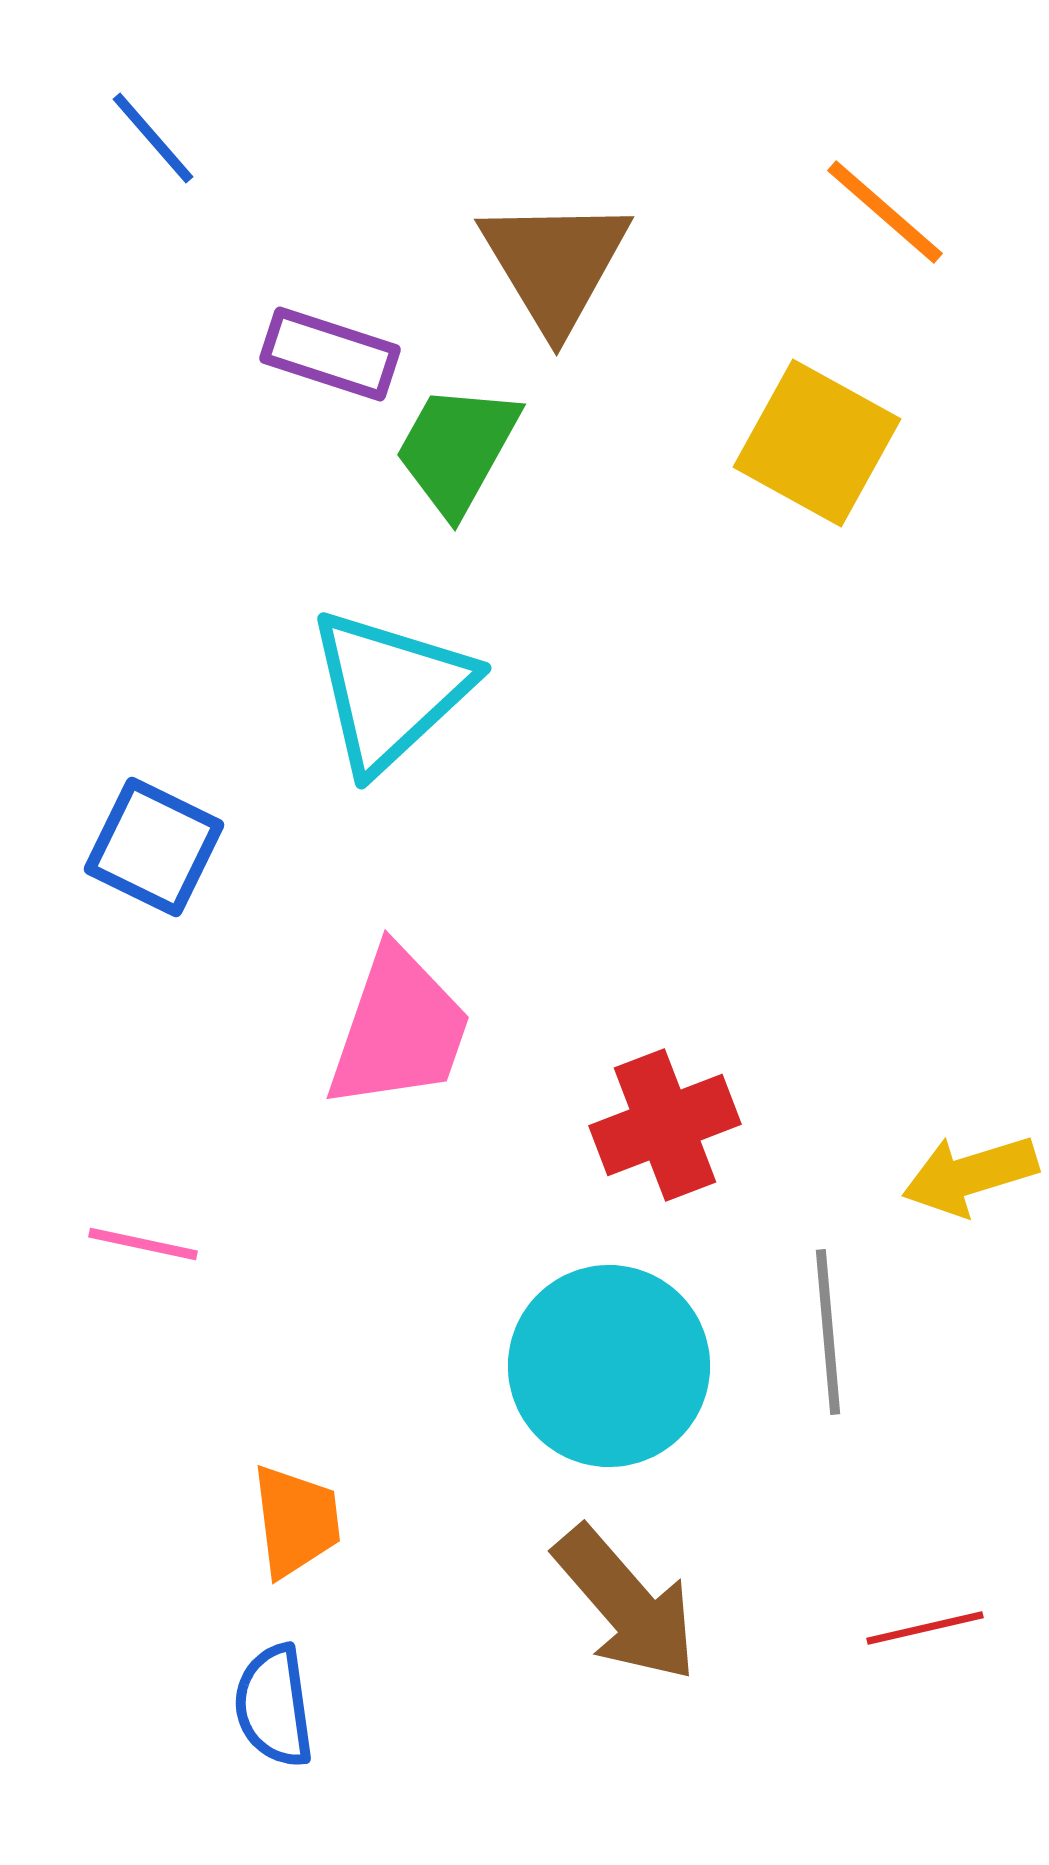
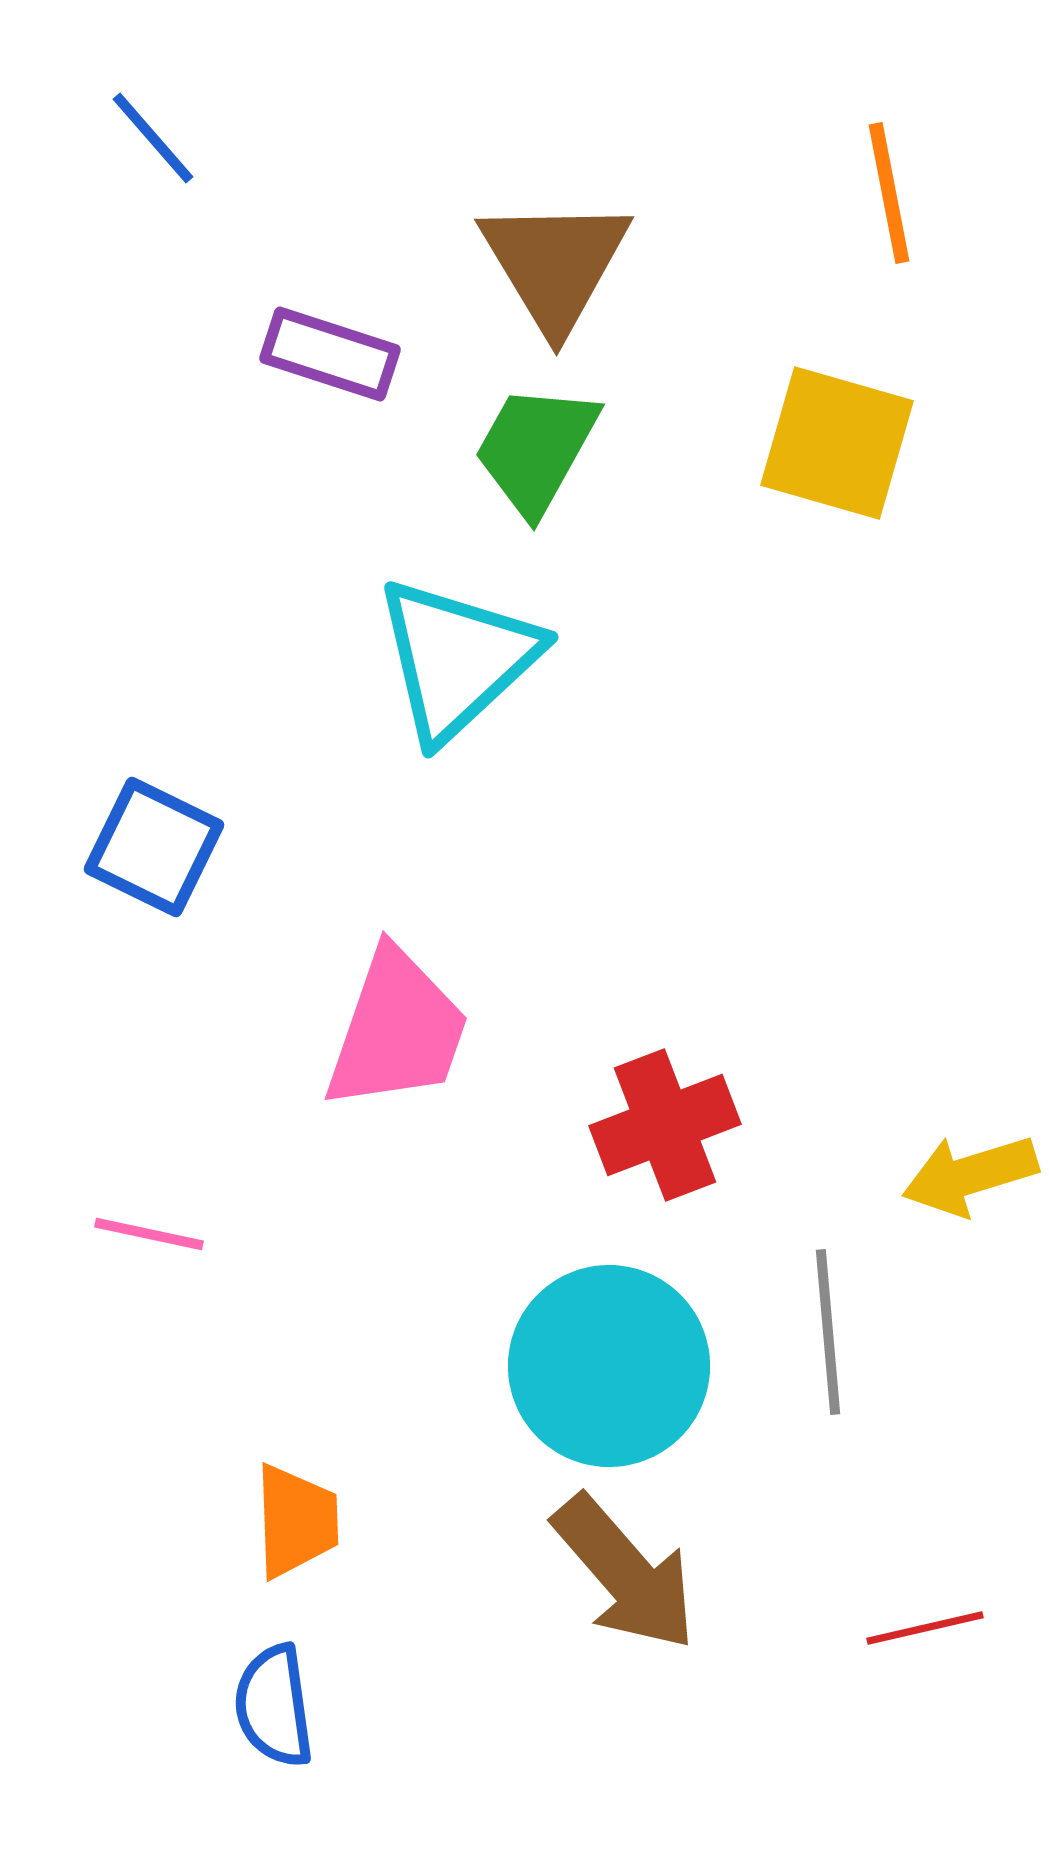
orange line: moved 4 px right, 19 px up; rotated 38 degrees clockwise
yellow square: moved 20 px right; rotated 13 degrees counterclockwise
green trapezoid: moved 79 px right
cyan triangle: moved 67 px right, 31 px up
pink trapezoid: moved 2 px left, 1 px down
pink line: moved 6 px right, 10 px up
orange trapezoid: rotated 5 degrees clockwise
brown arrow: moved 1 px left, 31 px up
